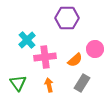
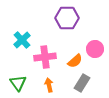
cyan cross: moved 5 px left
orange semicircle: moved 1 px down
